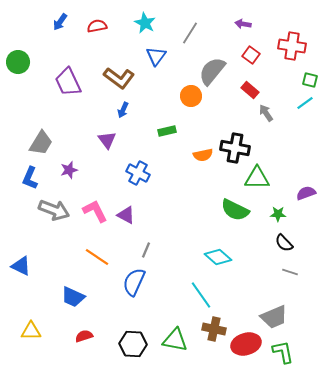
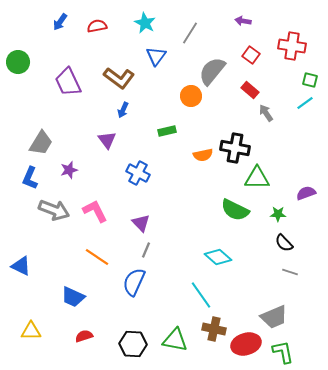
purple arrow at (243, 24): moved 3 px up
purple triangle at (126, 215): moved 15 px right, 8 px down; rotated 18 degrees clockwise
